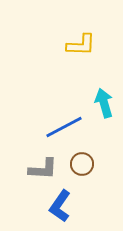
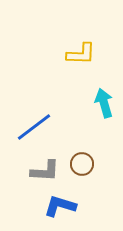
yellow L-shape: moved 9 px down
blue line: moved 30 px left; rotated 9 degrees counterclockwise
gray L-shape: moved 2 px right, 2 px down
blue L-shape: rotated 72 degrees clockwise
